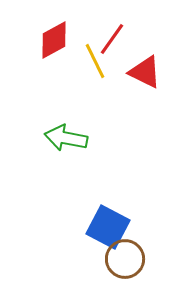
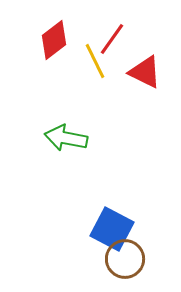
red diamond: rotated 9 degrees counterclockwise
blue square: moved 4 px right, 2 px down
